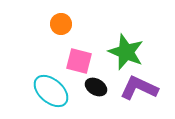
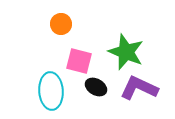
cyan ellipse: rotated 45 degrees clockwise
